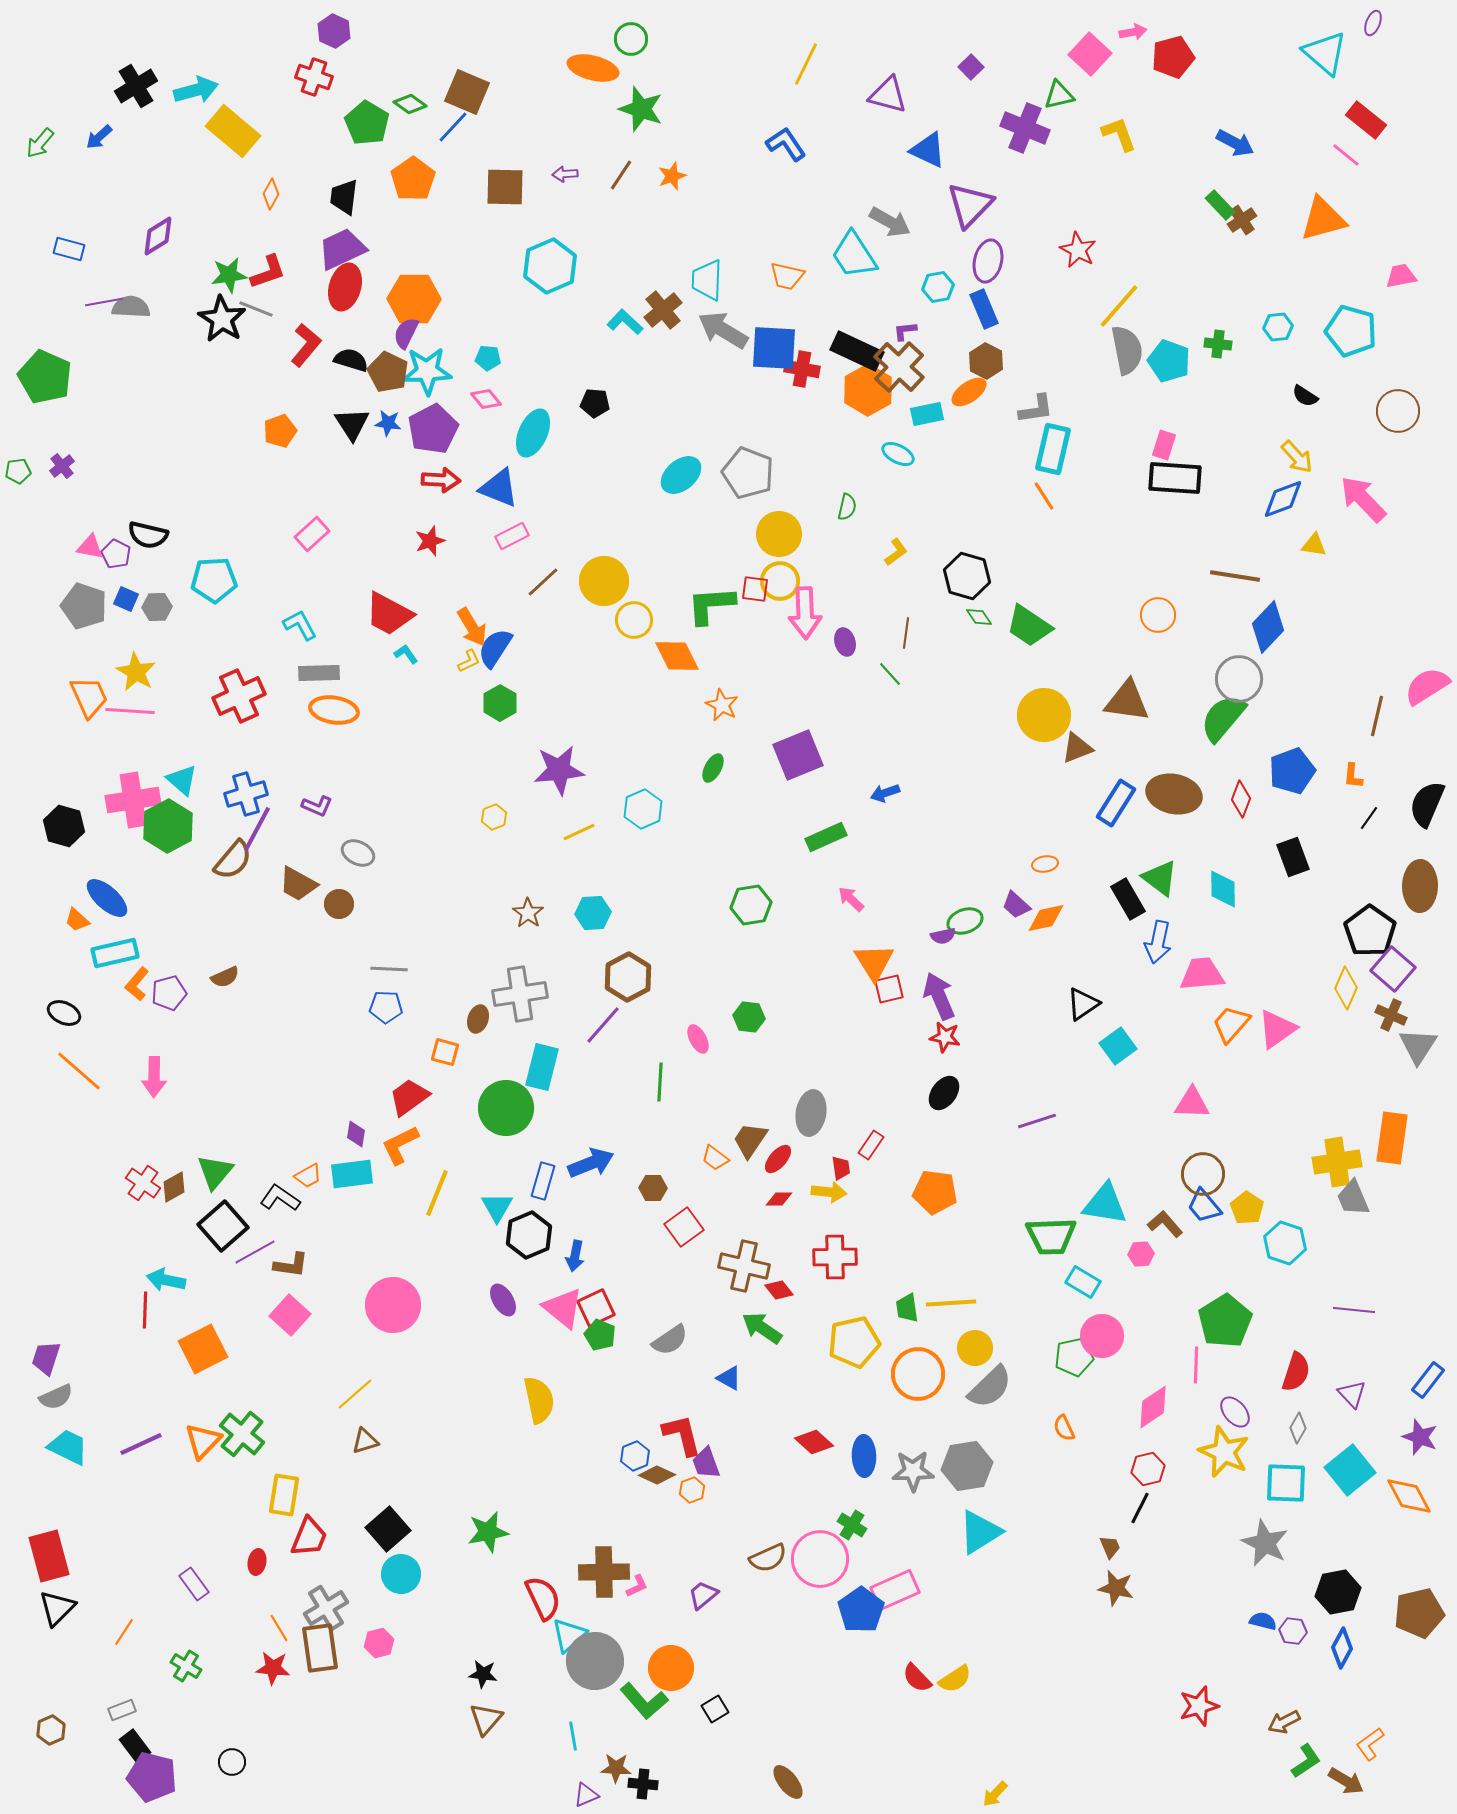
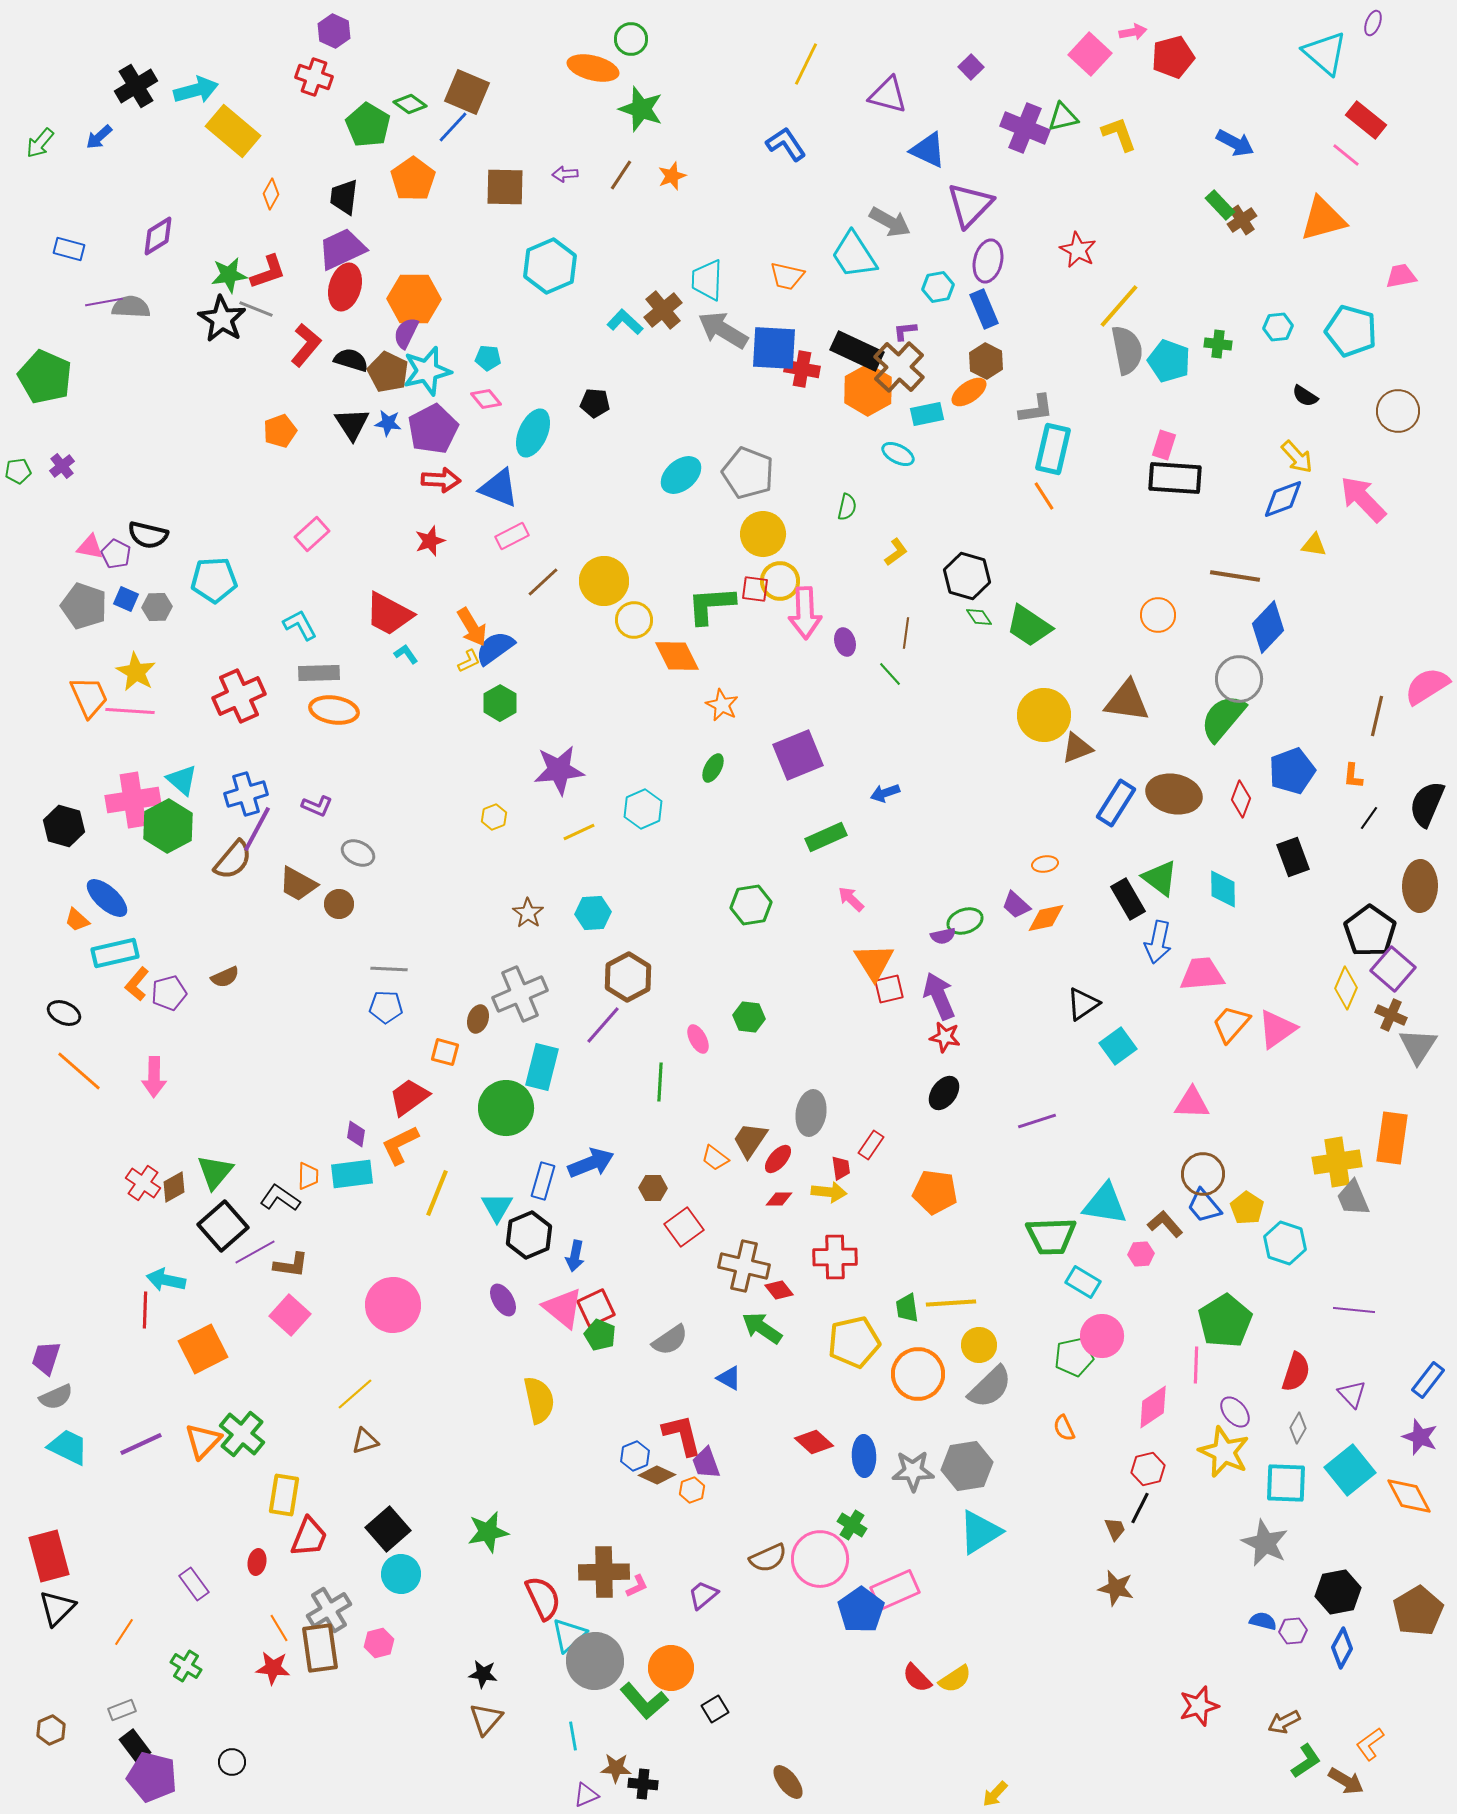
green triangle at (1059, 95): moved 4 px right, 22 px down
green pentagon at (367, 123): moved 1 px right, 2 px down
cyan star at (427, 371): rotated 12 degrees counterclockwise
yellow circle at (779, 534): moved 16 px left
blue semicircle at (495, 648): rotated 21 degrees clockwise
gray cross at (520, 994): rotated 14 degrees counterclockwise
orange trapezoid at (308, 1176): rotated 60 degrees counterclockwise
yellow circle at (975, 1348): moved 4 px right, 3 px up
brown trapezoid at (1110, 1547): moved 5 px right, 18 px up
gray cross at (326, 1608): moved 3 px right, 2 px down
brown pentagon at (1419, 1613): moved 1 px left, 2 px up; rotated 18 degrees counterclockwise
purple hexagon at (1293, 1631): rotated 12 degrees counterclockwise
